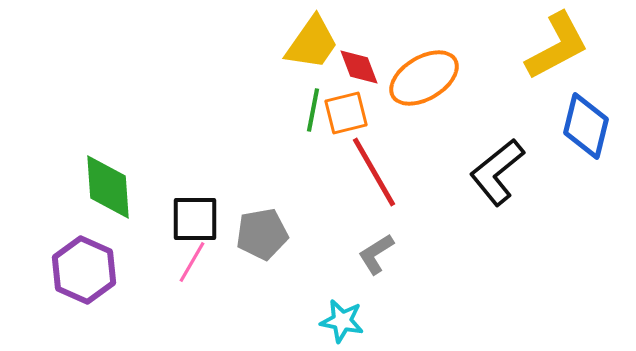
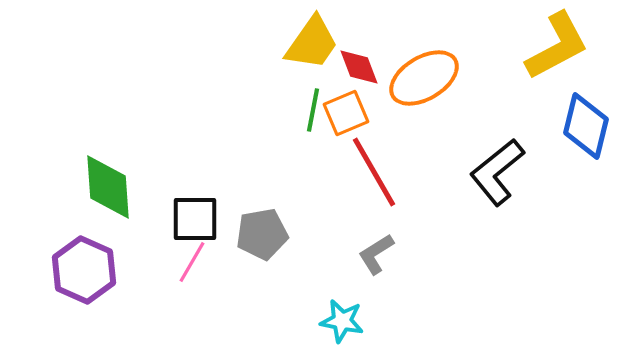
orange square: rotated 9 degrees counterclockwise
